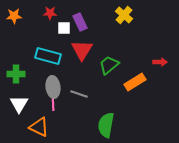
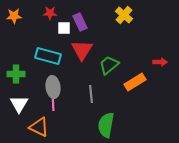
gray line: moved 12 px right; rotated 66 degrees clockwise
